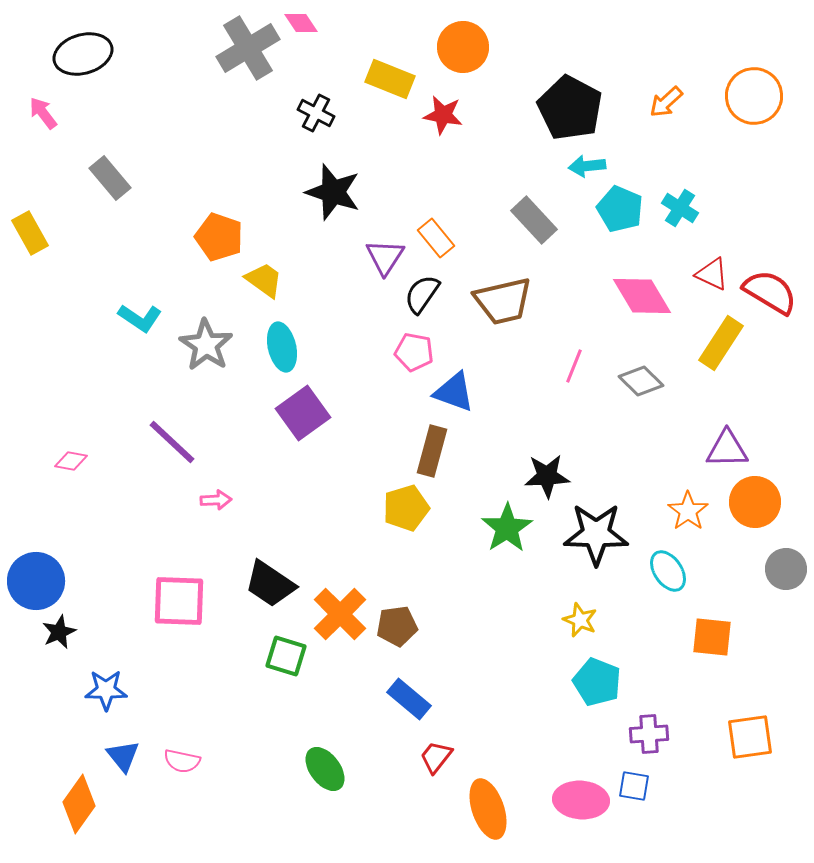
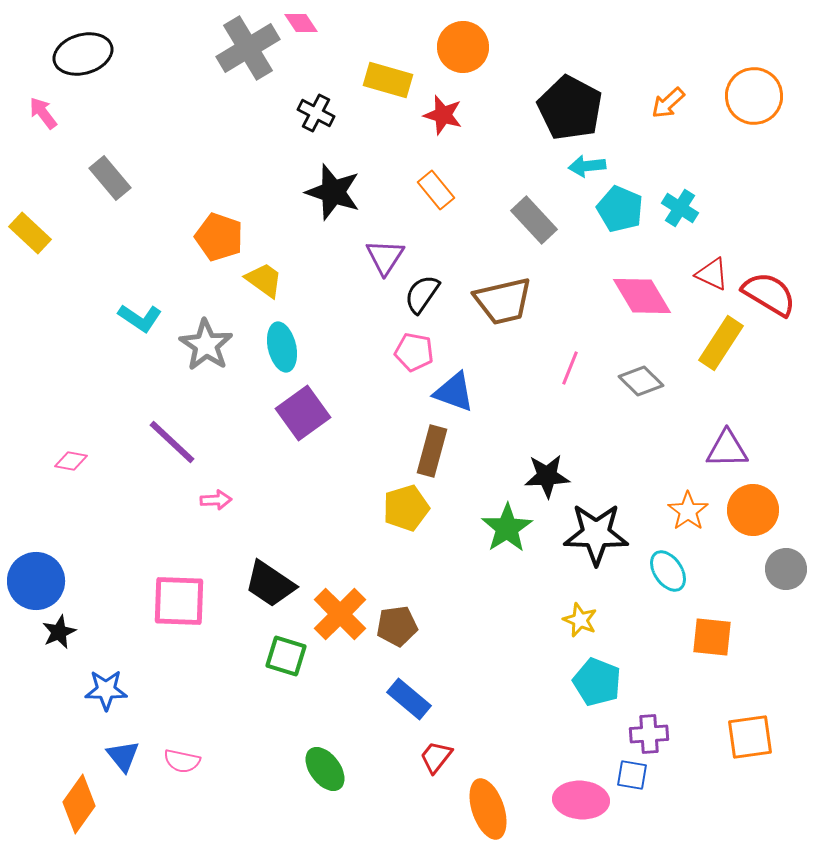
yellow rectangle at (390, 79): moved 2 px left, 1 px down; rotated 6 degrees counterclockwise
orange arrow at (666, 102): moved 2 px right, 1 px down
red star at (443, 115): rotated 6 degrees clockwise
yellow rectangle at (30, 233): rotated 18 degrees counterclockwise
orange rectangle at (436, 238): moved 48 px up
red semicircle at (770, 292): moved 1 px left, 2 px down
pink line at (574, 366): moved 4 px left, 2 px down
orange circle at (755, 502): moved 2 px left, 8 px down
blue square at (634, 786): moved 2 px left, 11 px up
